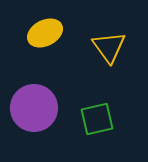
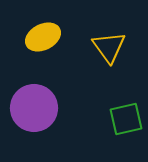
yellow ellipse: moved 2 px left, 4 px down
green square: moved 29 px right
